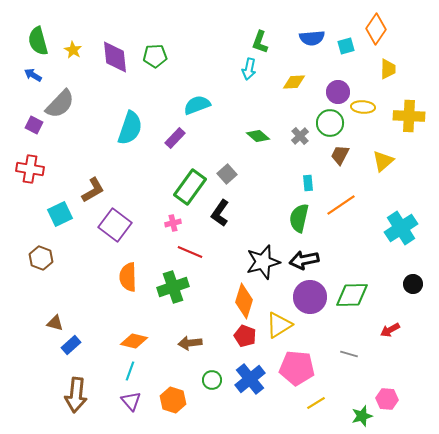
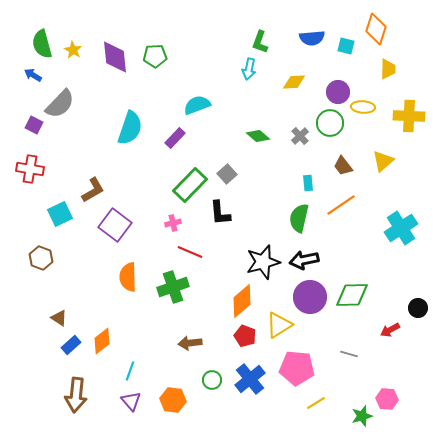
orange diamond at (376, 29): rotated 16 degrees counterclockwise
green semicircle at (38, 41): moved 4 px right, 3 px down
cyan square at (346, 46): rotated 30 degrees clockwise
brown trapezoid at (340, 155): moved 3 px right, 11 px down; rotated 65 degrees counterclockwise
green rectangle at (190, 187): moved 2 px up; rotated 8 degrees clockwise
black L-shape at (220, 213): rotated 40 degrees counterclockwise
black circle at (413, 284): moved 5 px right, 24 px down
orange diamond at (244, 301): moved 2 px left; rotated 32 degrees clockwise
brown triangle at (55, 323): moved 4 px right, 5 px up; rotated 18 degrees clockwise
orange diamond at (134, 341): moved 32 px left; rotated 52 degrees counterclockwise
orange hexagon at (173, 400): rotated 10 degrees counterclockwise
